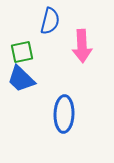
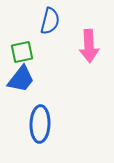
pink arrow: moved 7 px right
blue trapezoid: rotated 96 degrees counterclockwise
blue ellipse: moved 24 px left, 10 px down
